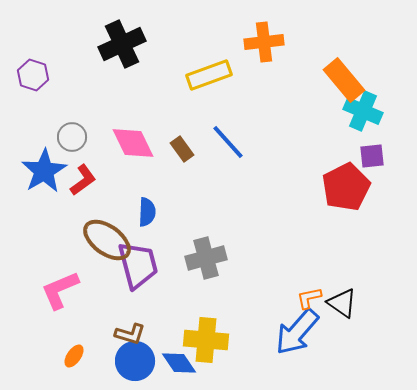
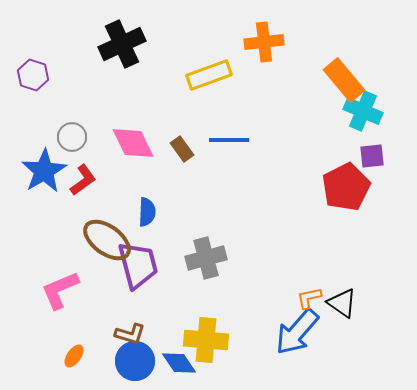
blue line: moved 1 px right, 2 px up; rotated 48 degrees counterclockwise
